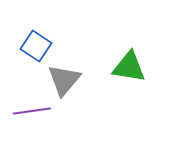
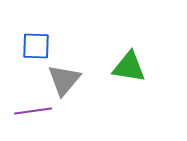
blue square: rotated 32 degrees counterclockwise
purple line: moved 1 px right
